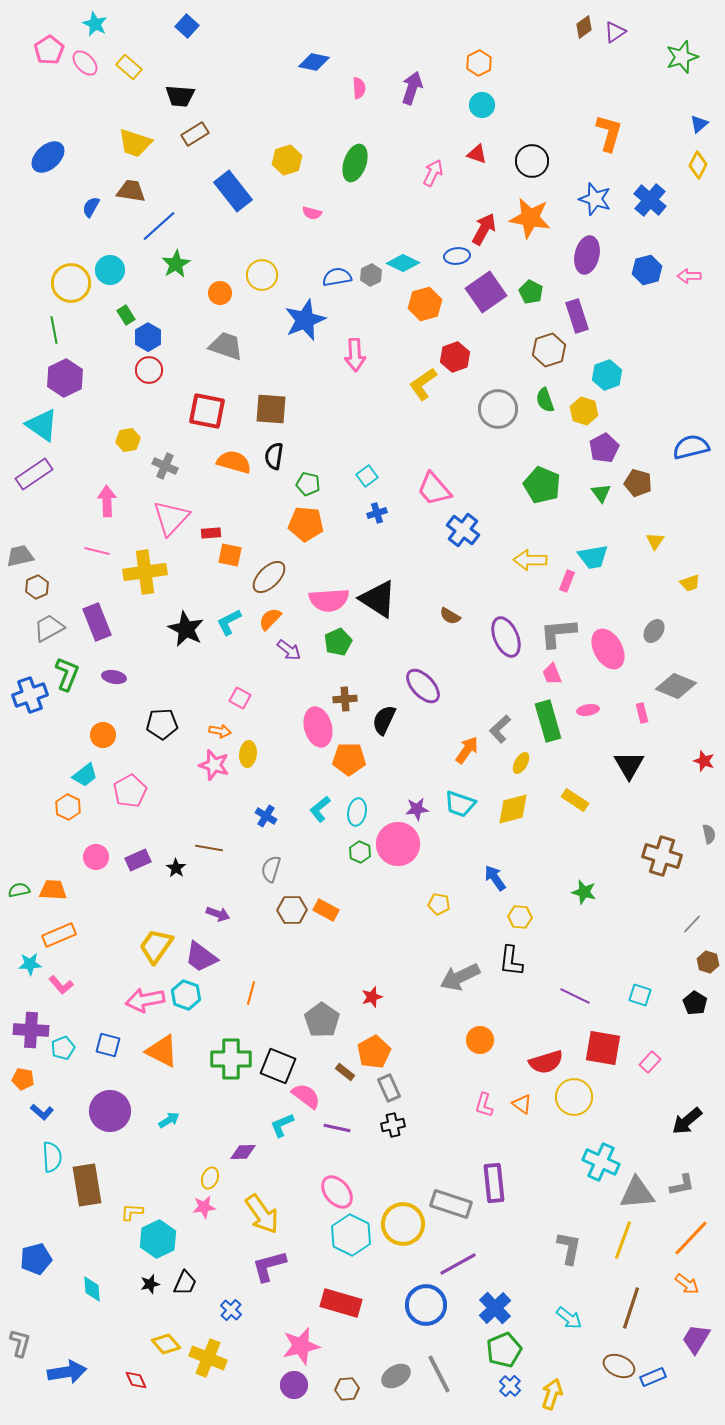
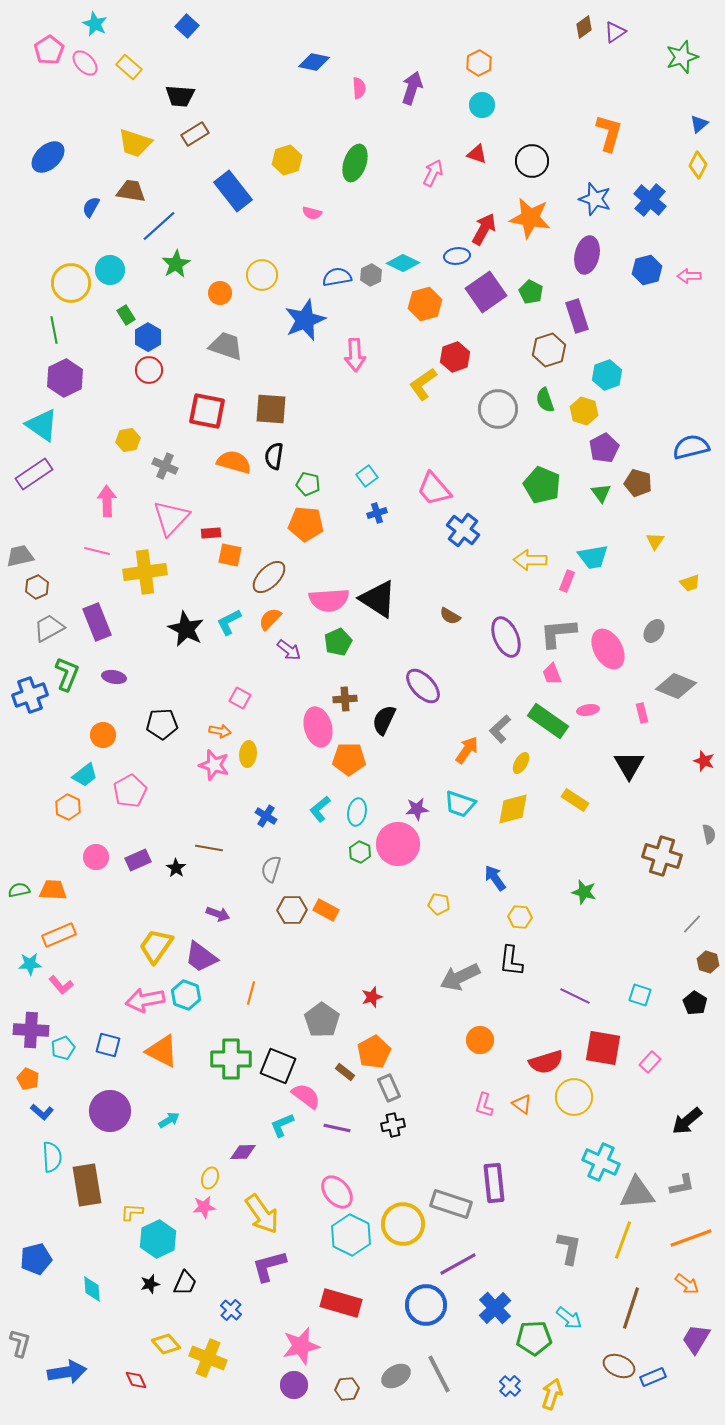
green rectangle at (548, 721): rotated 39 degrees counterclockwise
orange pentagon at (23, 1079): moved 5 px right; rotated 15 degrees clockwise
orange line at (691, 1238): rotated 27 degrees clockwise
green pentagon at (504, 1350): moved 30 px right, 12 px up; rotated 20 degrees clockwise
